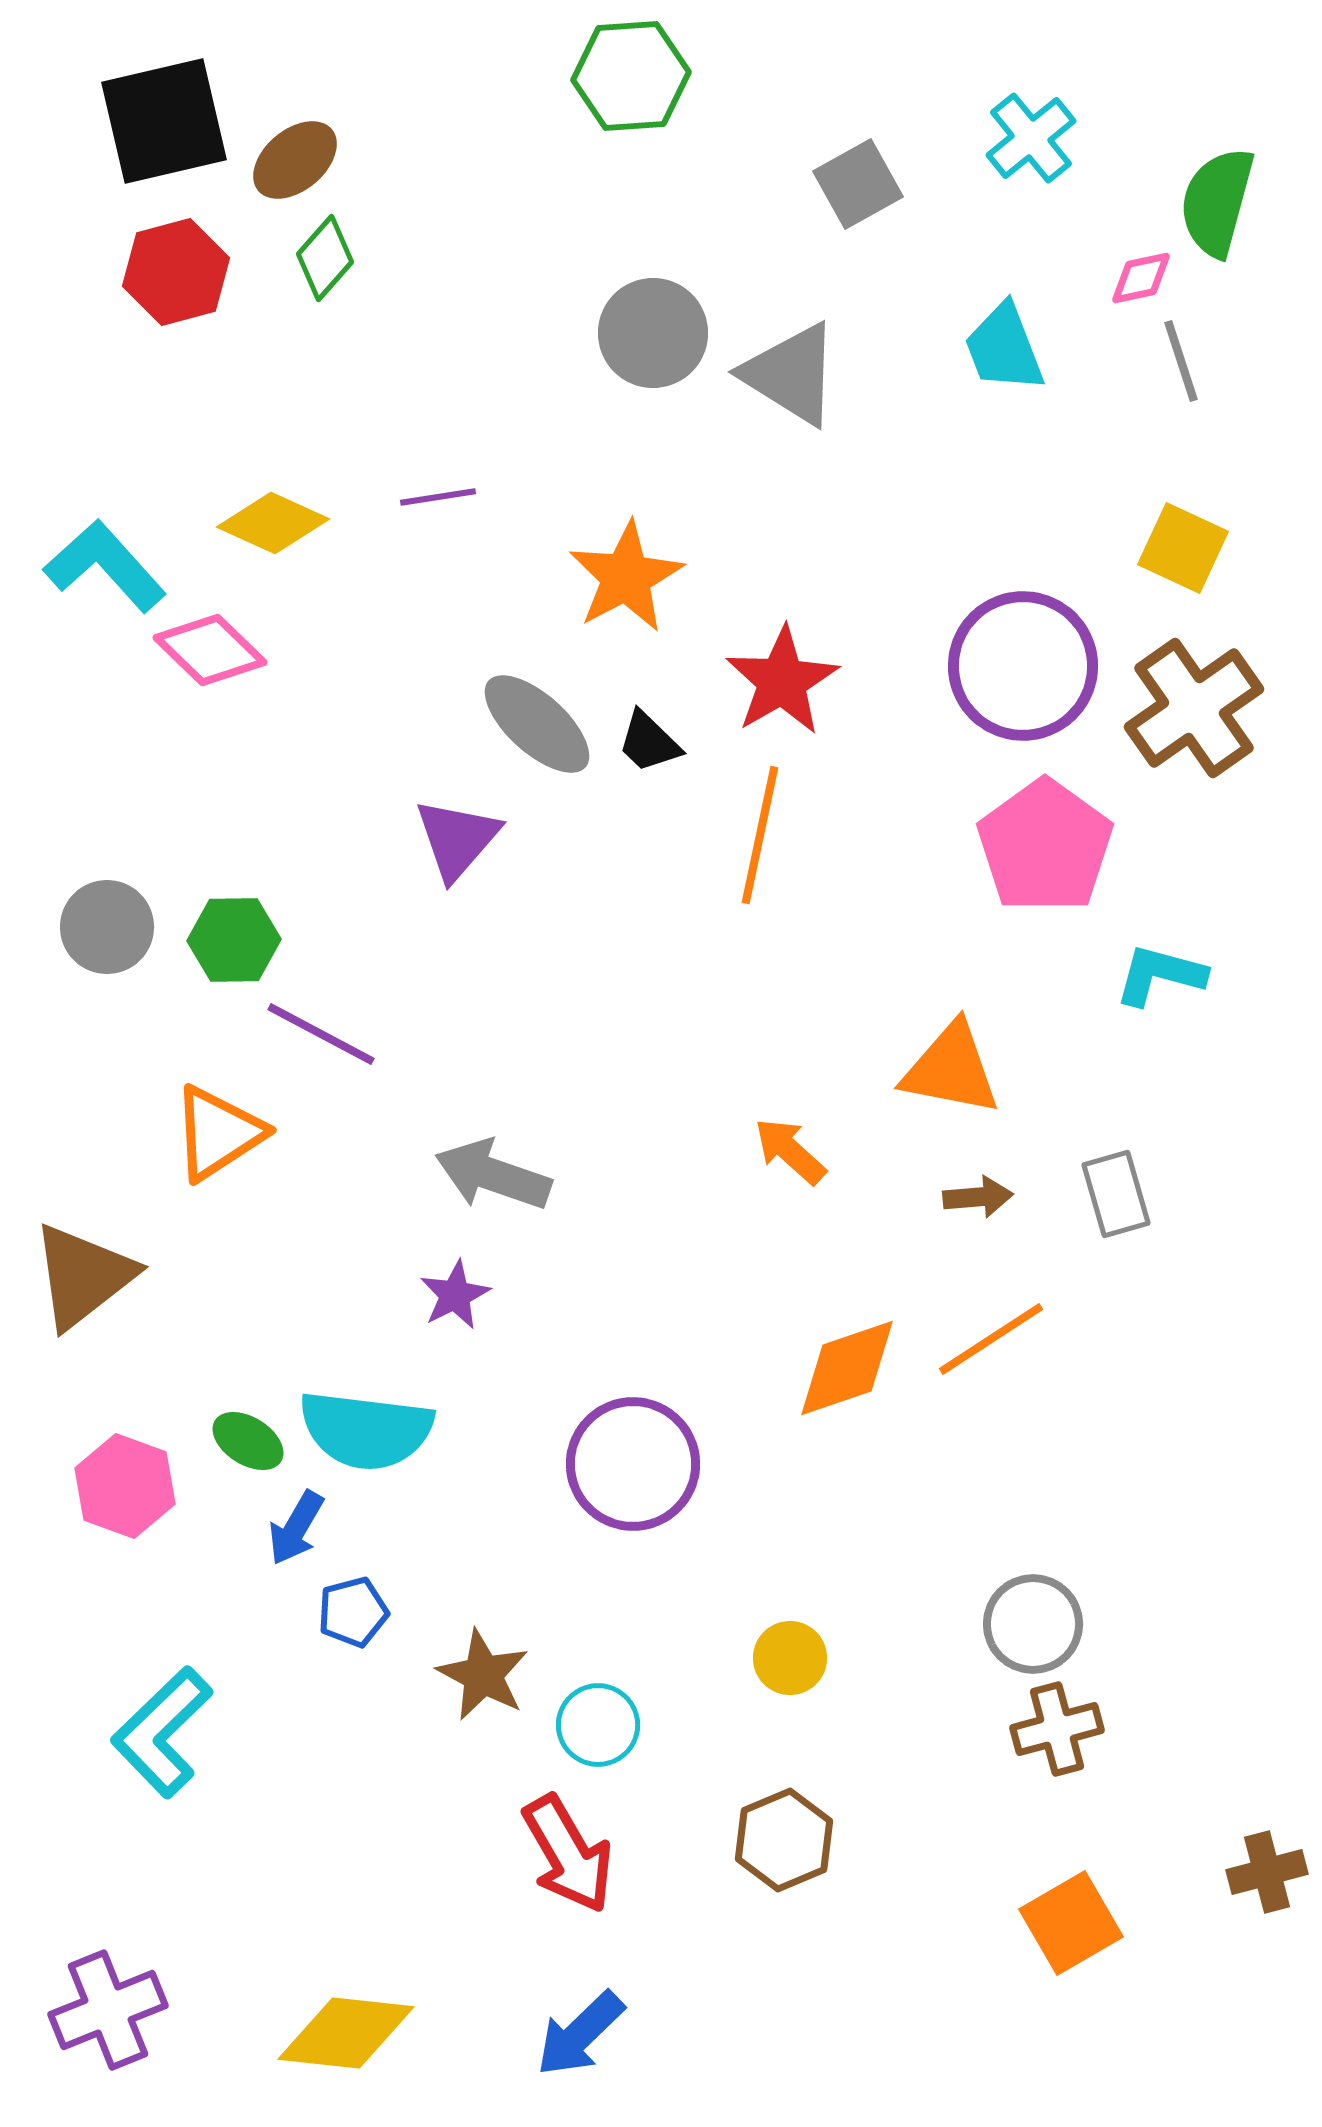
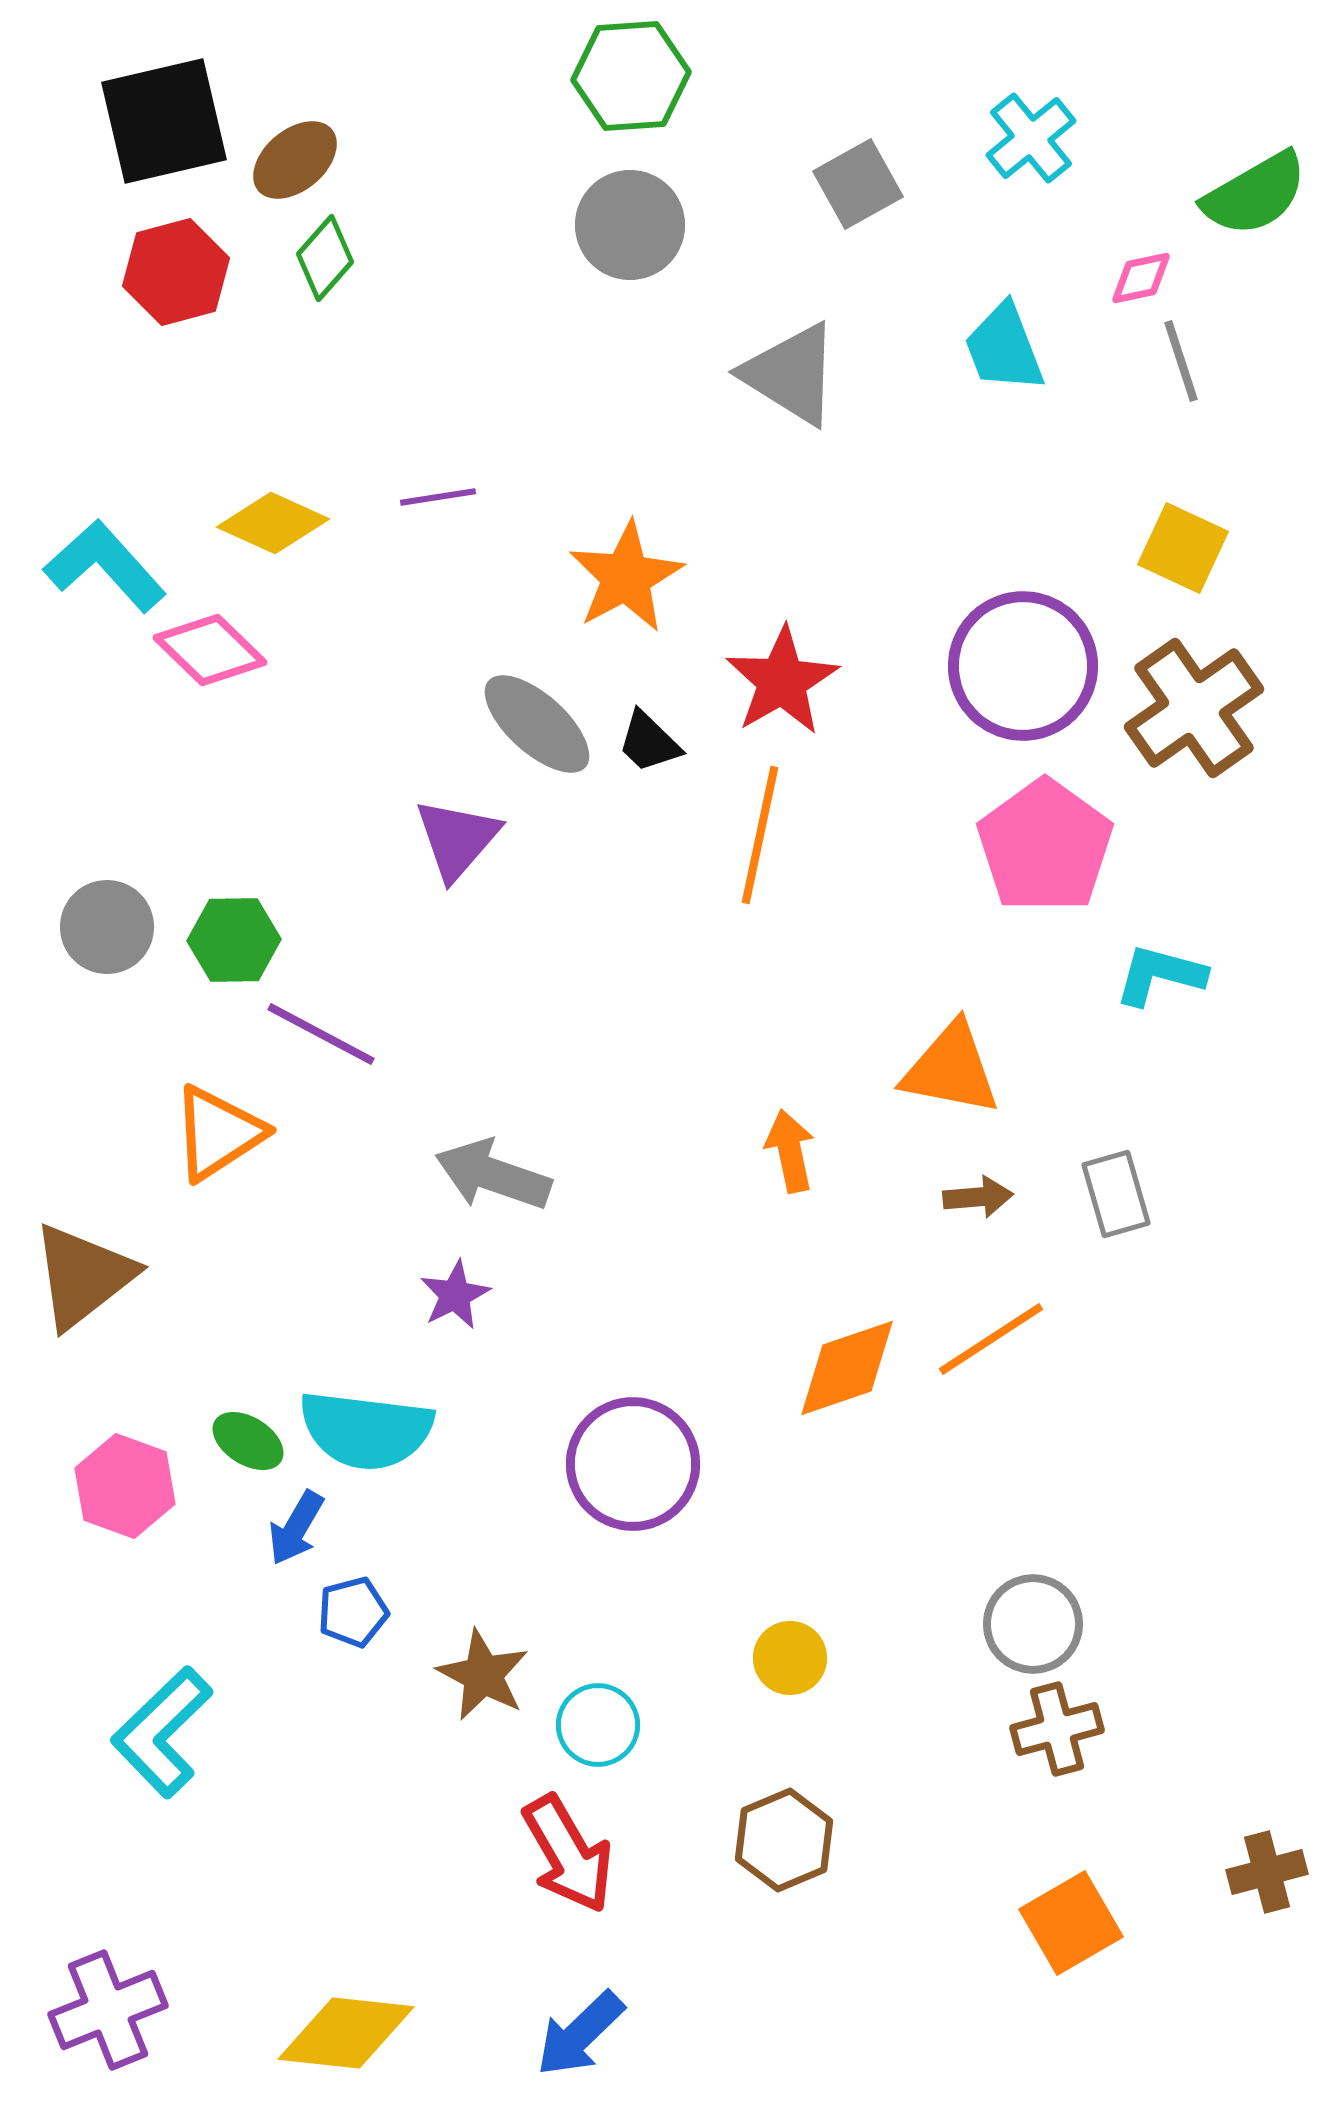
green semicircle at (1217, 202): moved 38 px right, 8 px up; rotated 135 degrees counterclockwise
gray circle at (653, 333): moved 23 px left, 108 px up
orange arrow at (790, 1151): rotated 36 degrees clockwise
